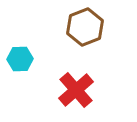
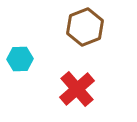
red cross: moved 1 px right, 1 px up
